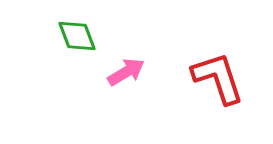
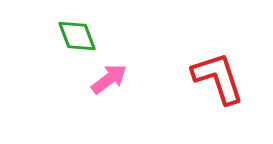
pink arrow: moved 17 px left, 7 px down; rotated 6 degrees counterclockwise
